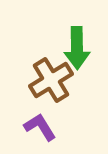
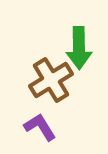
green arrow: moved 2 px right
